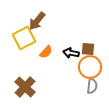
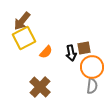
brown arrow: moved 15 px left
brown square: moved 4 px left, 1 px up; rotated 16 degrees counterclockwise
black arrow: rotated 112 degrees counterclockwise
orange circle: moved 2 px right
brown cross: moved 15 px right
